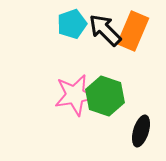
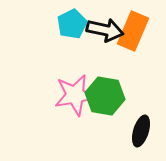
cyan pentagon: rotated 8 degrees counterclockwise
black arrow: rotated 147 degrees clockwise
green hexagon: rotated 9 degrees counterclockwise
